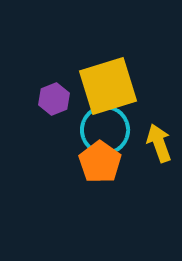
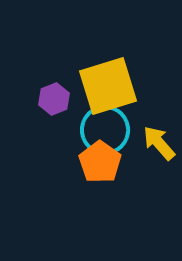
yellow arrow: rotated 21 degrees counterclockwise
